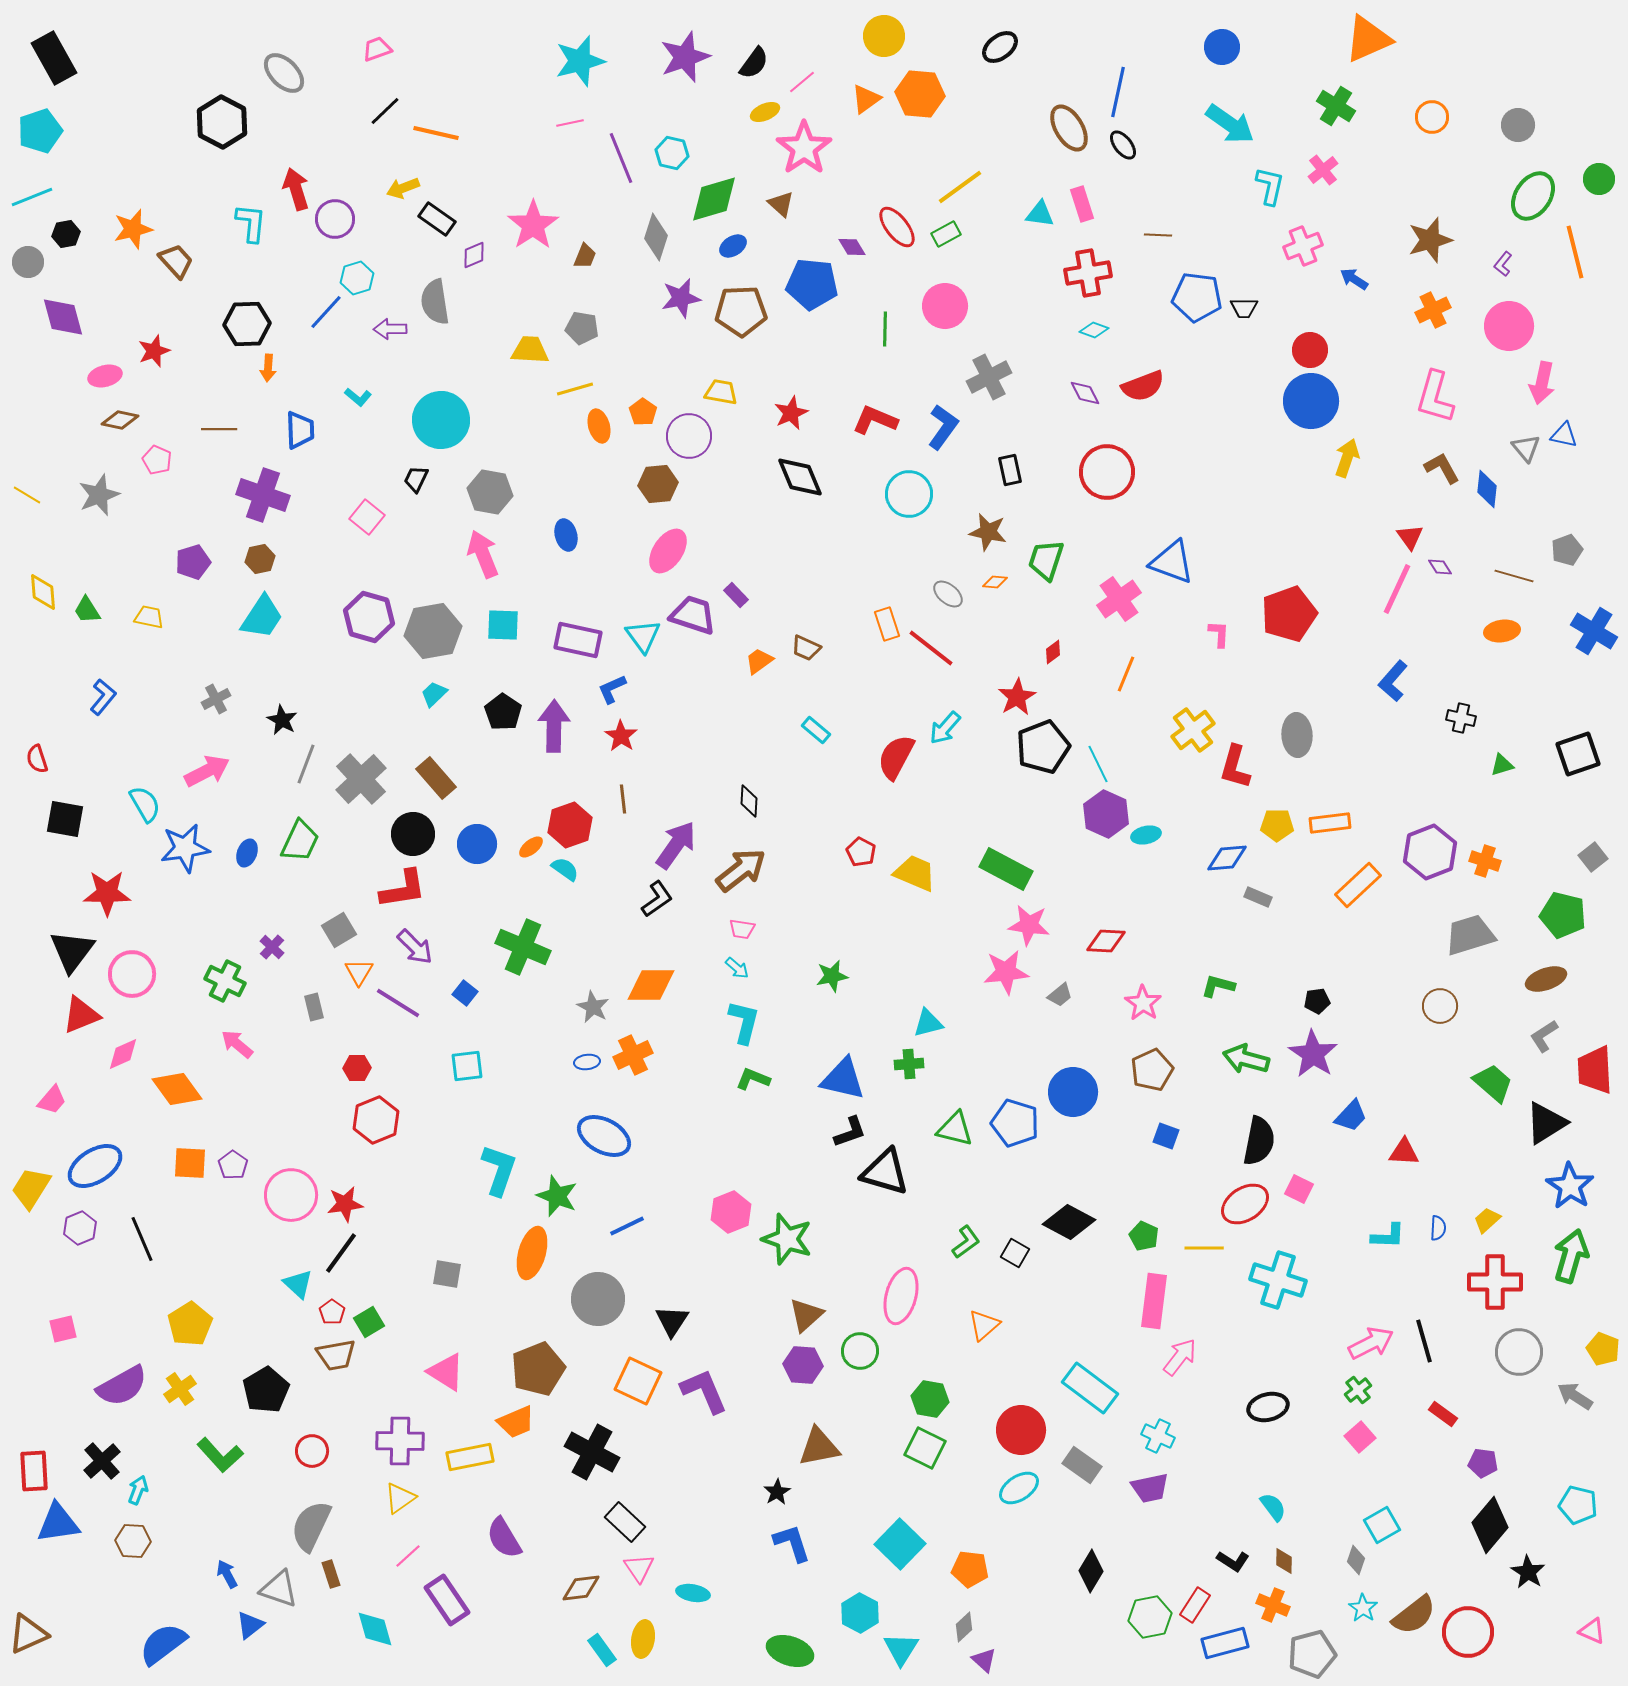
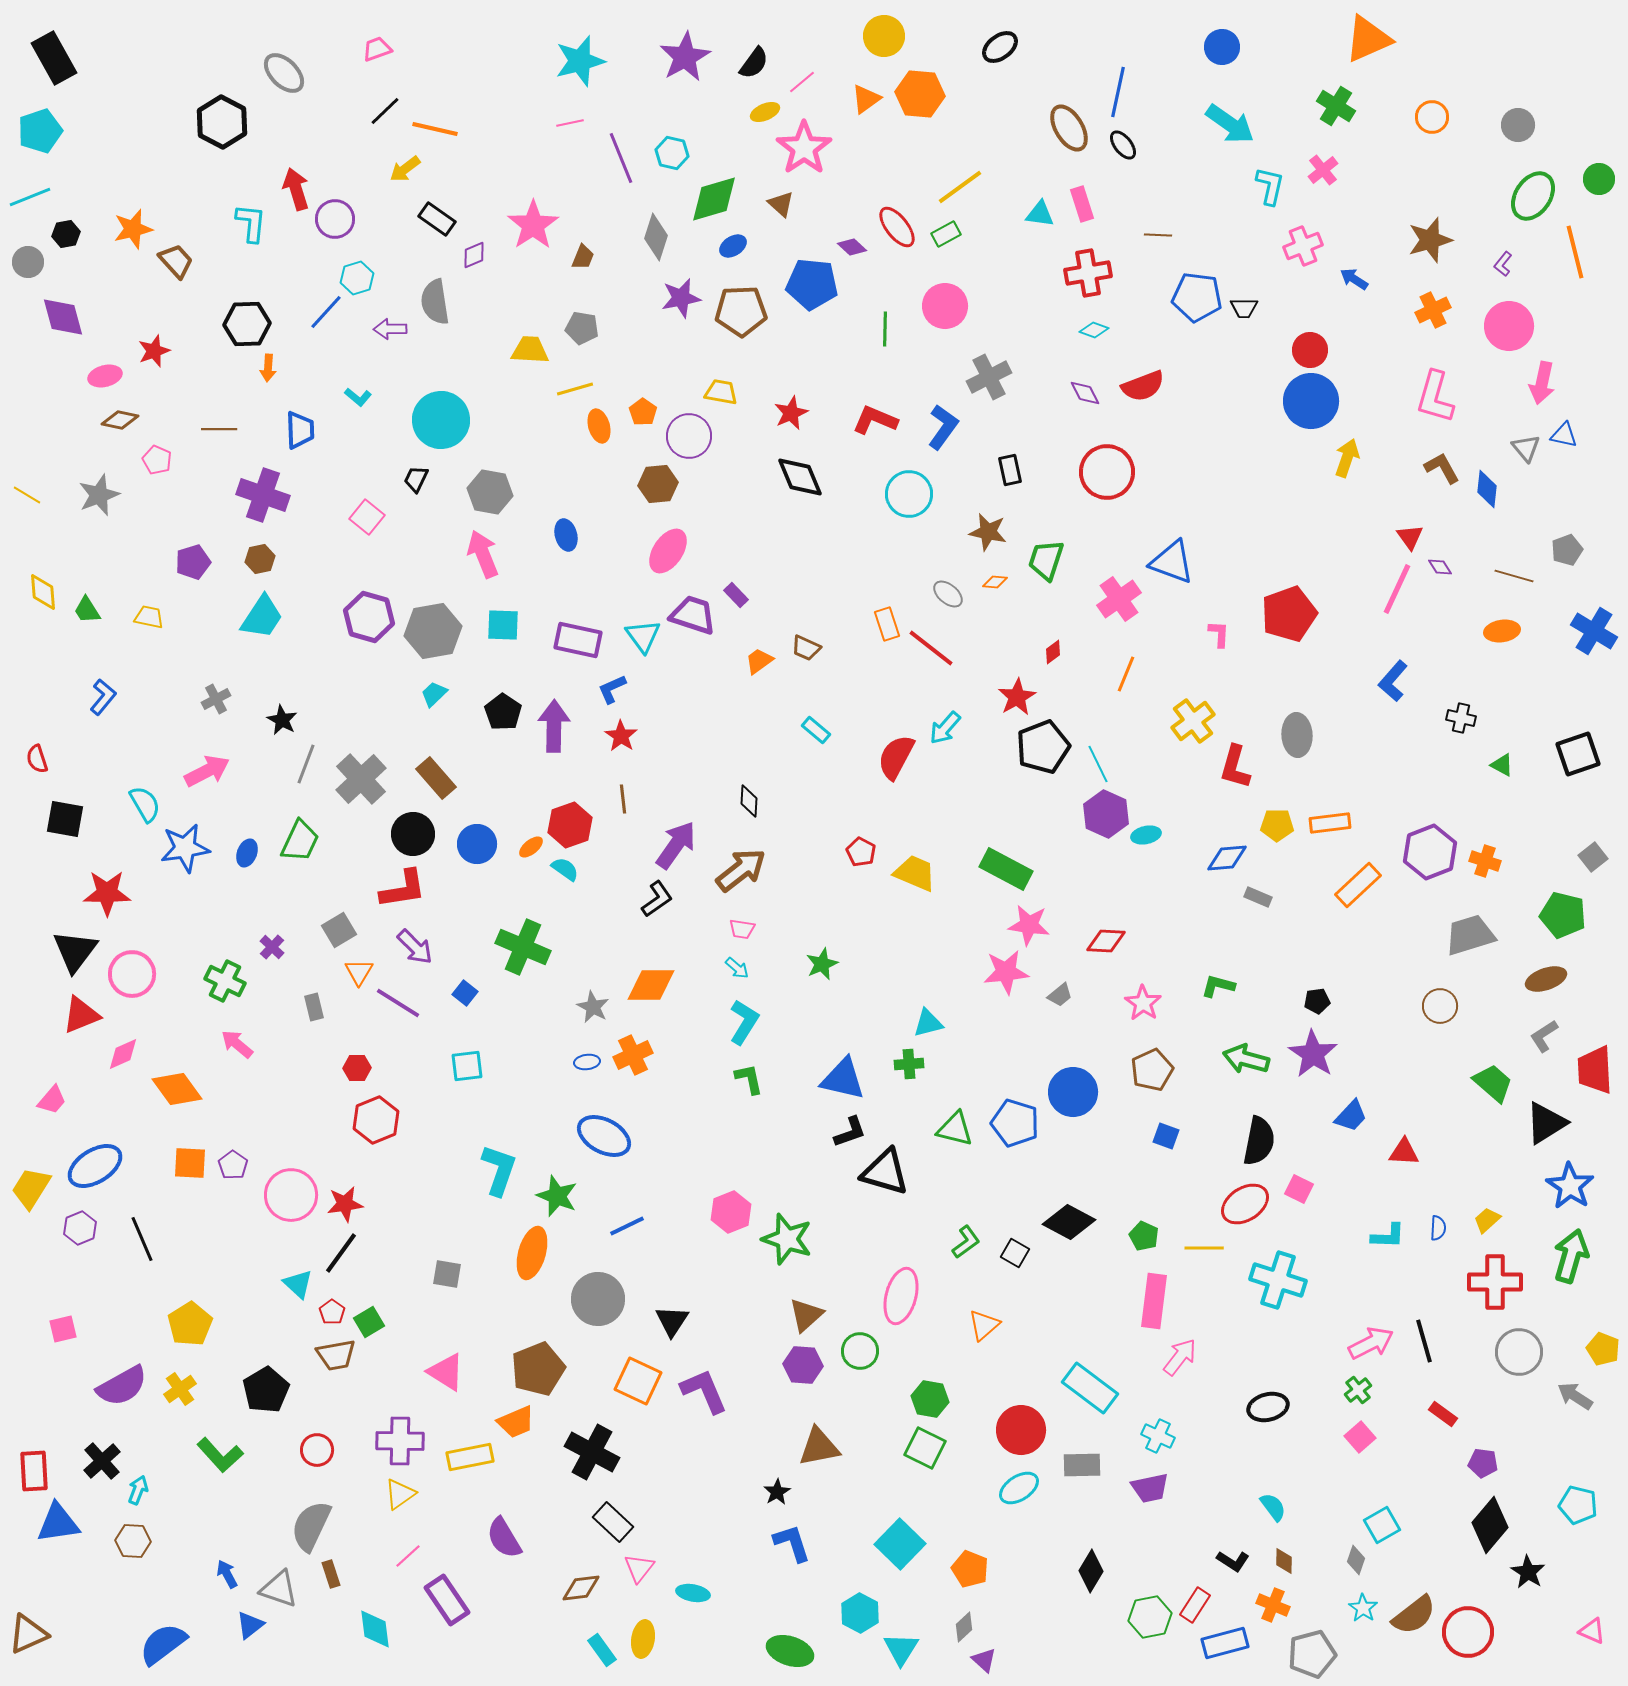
purple star at (685, 57): rotated 9 degrees counterclockwise
orange line at (436, 133): moved 1 px left, 4 px up
yellow arrow at (403, 188): moved 2 px right, 19 px up; rotated 16 degrees counterclockwise
cyan line at (32, 197): moved 2 px left
purple diamond at (852, 247): rotated 16 degrees counterclockwise
brown trapezoid at (585, 256): moved 2 px left, 1 px down
yellow cross at (1193, 730): moved 9 px up
green triangle at (1502, 765): rotated 45 degrees clockwise
black triangle at (72, 951): moved 3 px right
green star at (832, 976): moved 10 px left, 12 px up; rotated 12 degrees counterclockwise
cyan L-shape at (744, 1022): rotated 18 degrees clockwise
green L-shape at (753, 1079): moved 4 px left; rotated 56 degrees clockwise
red circle at (312, 1451): moved 5 px right, 1 px up
gray rectangle at (1082, 1465): rotated 36 degrees counterclockwise
yellow triangle at (400, 1498): moved 4 px up
black rectangle at (625, 1522): moved 12 px left
pink triangle at (639, 1568): rotated 12 degrees clockwise
orange pentagon at (970, 1569): rotated 15 degrees clockwise
cyan diamond at (375, 1629): rotated 9 degrees clockwise
